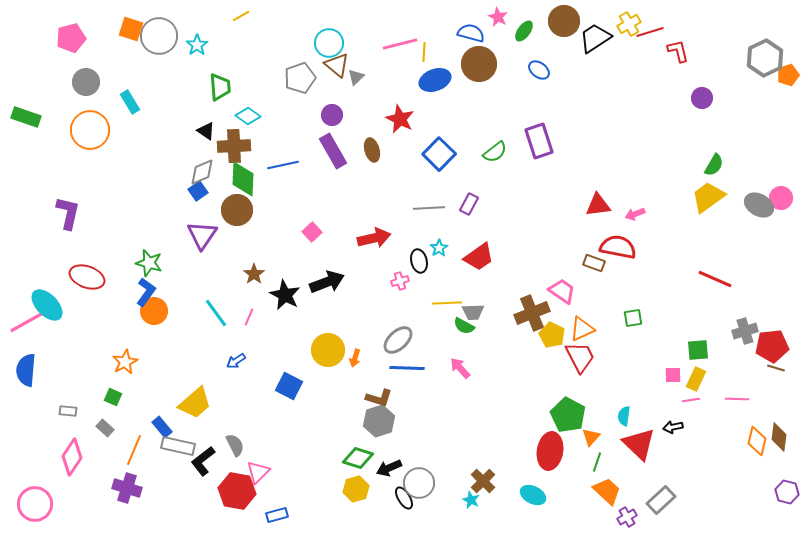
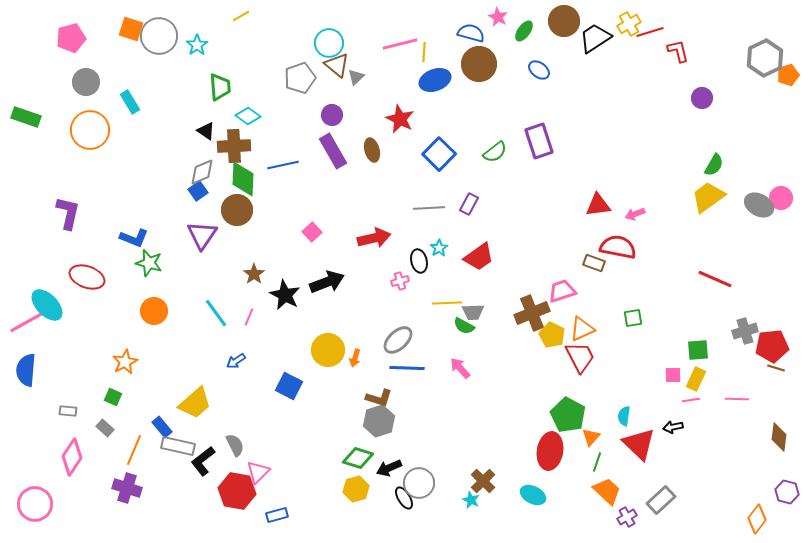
pink trapezoid at (562, 291): rotated 52 degrees counterclockwise
blue L-shape at (146, 292): moved 12 px left, 54 px up; rotated 76 degrees clockwise
orange diamond at (757, 441): moved 78 px down; rotated 24 degrees clockwise
